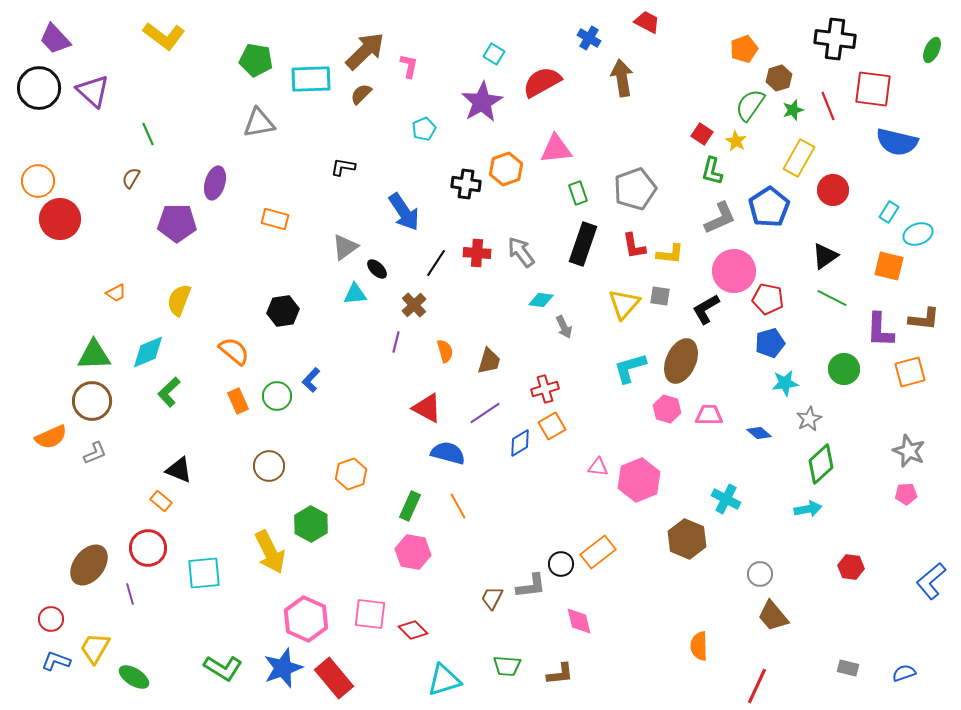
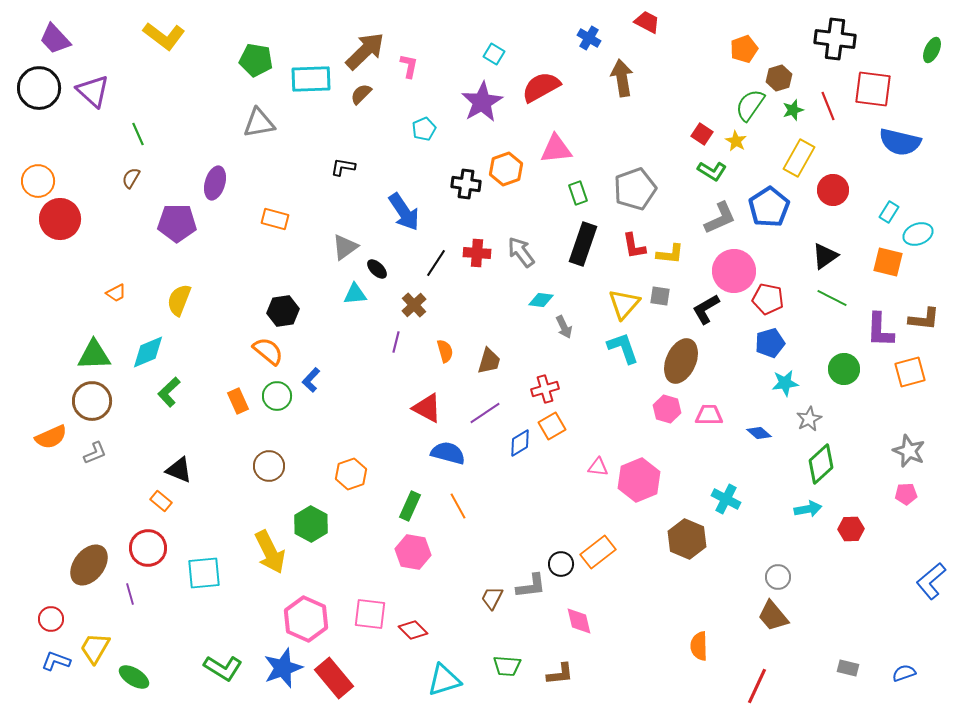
red semicircle at (542, 82): moved 1 px left, 5 px down
green line at (148, 134): moved 10 px left
blue semicircle at (897, 142): moved 3 px right
green L-shape at (712, 171): rotated 72 degrees counterclockwise
orange square at (889, 266): moved 1 px left, 4 px up
orange semicircle at (234, 351): moved 34 px right
cyan L-shape at (630, 368): moved 7 px left, 20 px up; rotated 87 degrees clockwise
red hexagon at (851, 567): moved 38 px up; rotated 10 degrees counterclockwise
gray circle at (760, 574): moved 18 px right, 3 px down
